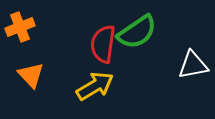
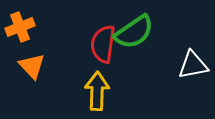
green semicircle: moved 3 px left
orange triangle: moved 1 px right, 9 px up
yellow arrow: moved 2 px right, 5 px down; rotated 57 degrees counterclockwise
